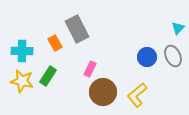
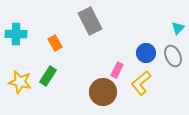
gray rectangle: moved 13 px right, 8 px up
cyan cross: moved 6 px left, 17 px up
blue circle: moved 1 px left, 4 px up
pink rectangle: moved 27 px right, 1 px down
yellow star: moved 2 px left, 1 px down
yellow L-shape: moved 4 px right, 12 px up
